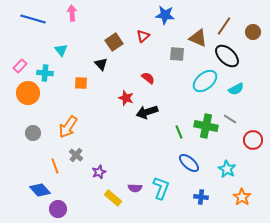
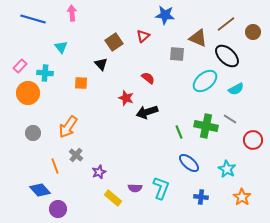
brown line: moved 2 px right, 2 px up; rotated 18 degrees clockwise
cyan triangle: moved 3 px up
